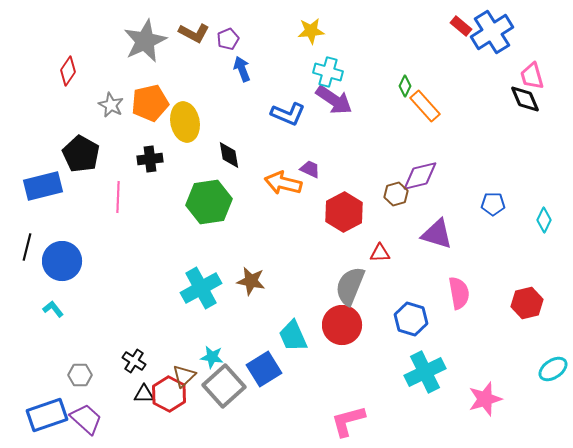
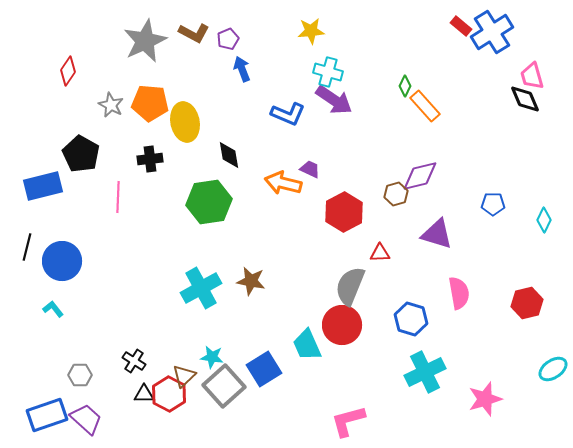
orange pentagon at (150, 103): rotated 18 degrees clockwise
cyan trapezoid at (293, 336): moved 14 px right, 9 px down
